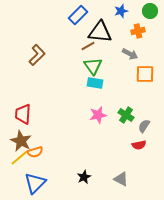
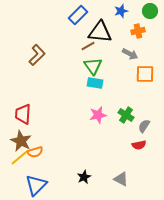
blue triangle: moved 1 px right, 2 px down
